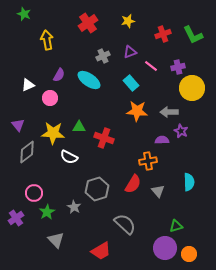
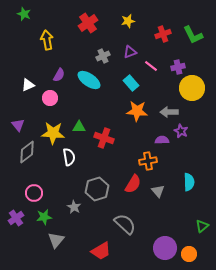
white semicircle at (69, 157): rotated 126 degrees counterclockwise
green star at (47, 212): moved 3 px left, 5 px down; rotated 21 degrees clockwise
green triangle at (176, 226): moved 26 px right; rotated 24 degrees counterclockwise
gray triangle at (56, 240): rotated 24 degrees clockwise
